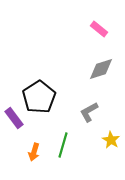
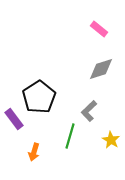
gray L-shape: moved 1 px up; rotated 15 degrees counterclockwise
purple rectangle: moved 1 px down
green line: moved 7 px right, 9 px up
